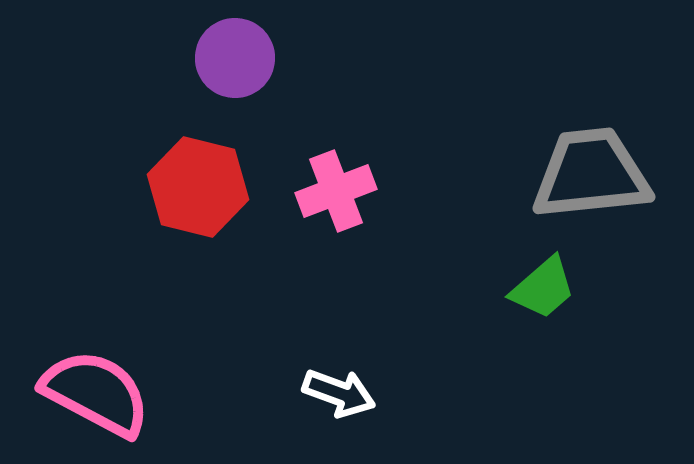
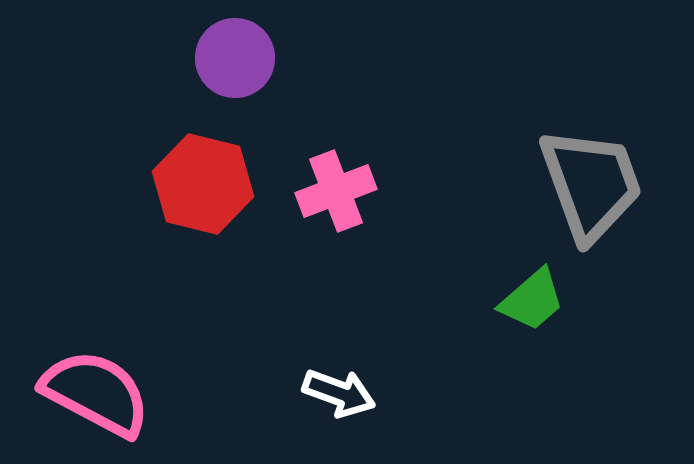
gray trapezoid: moved 10 px down; rotated 76 degrees clockwise
red hexagon: moved 5 px right, 3 px up
green trapezoid: moved 11 px left, 12 px down
